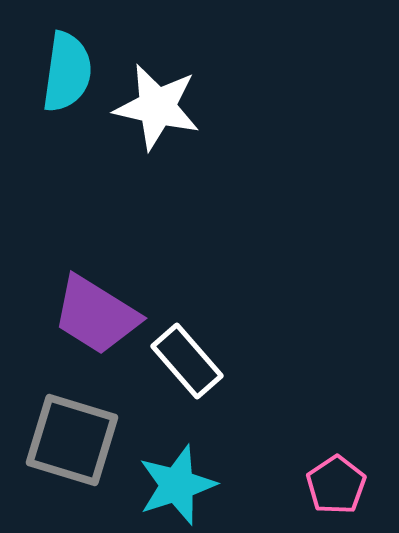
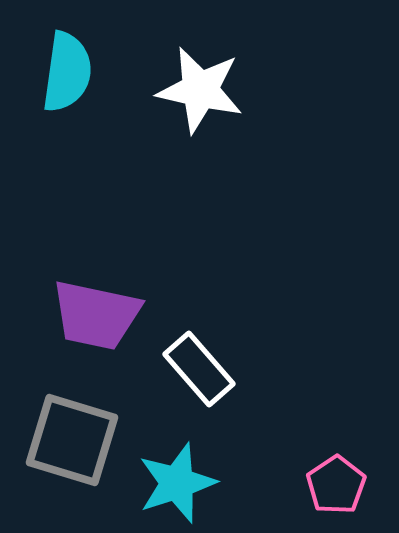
white star: moved 43 px right, 17 px up
purple trapezoid: rotated 20 degrees counterclockwise
white rectangle: moved 12 px right, 8 px down
cyan star: moved 2 px up
